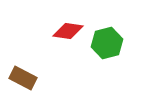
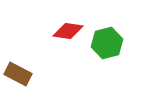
brown rectangle: moved 5 px left, 4 px up
